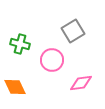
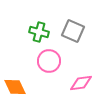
gray square: rotated 35 degrees counterclockwise
green cross: moved 19 px right, 12 px up
pink circle: moved 3 px left, 1 px down
